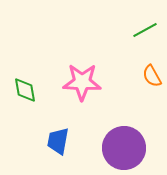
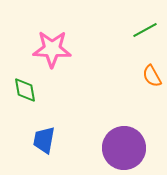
pink star: moved 30 px left, 33 px up
blue trapezoid: moved 14 px left, 1 px up
